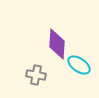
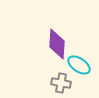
gray cross: moved 25 px right, 8 px down
